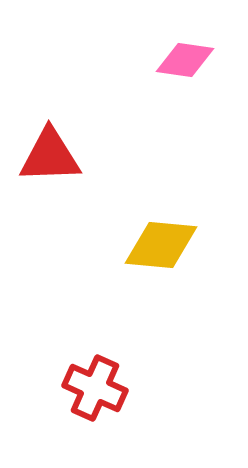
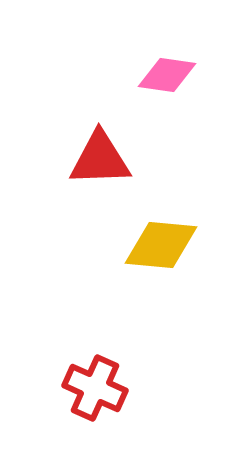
pink diamond: moved 18 px left, 15 px down
red triangle: moved 50 px right, 3 px down
